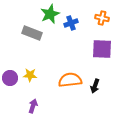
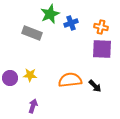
orange cross: moved 1 px left, 9 px down
black arrow: rotated 64 degrees counterclockwise
